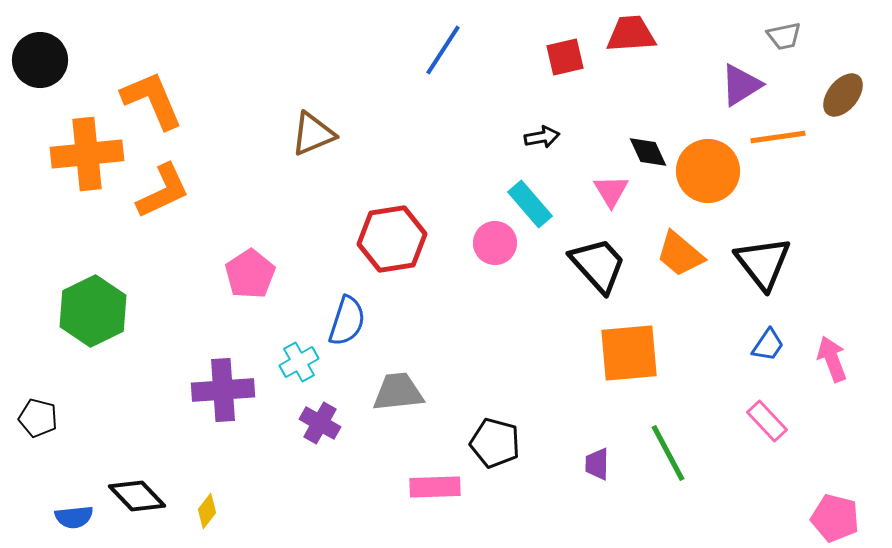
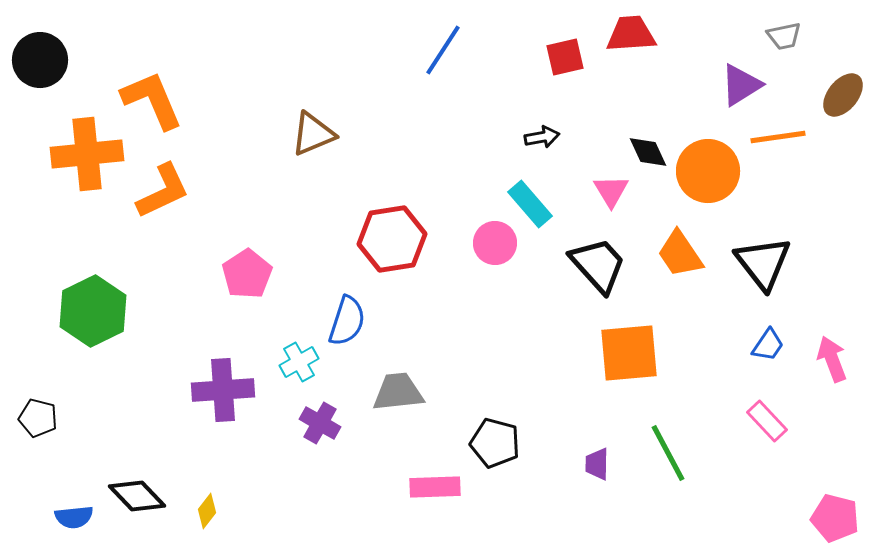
orange trapezoid at (680, 254): rotated 16 degrees clockwise
pink pentagon at (250, 274): moved 3 px left
